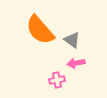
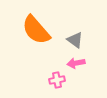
orange semicircle: moved 4 px left
gray triangle: moved 3 px right
